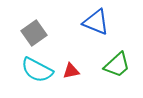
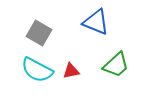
gray square: moved 5 px right; rotated 25 degrees counterclockwise
green trapezoid: moved 1 px left
